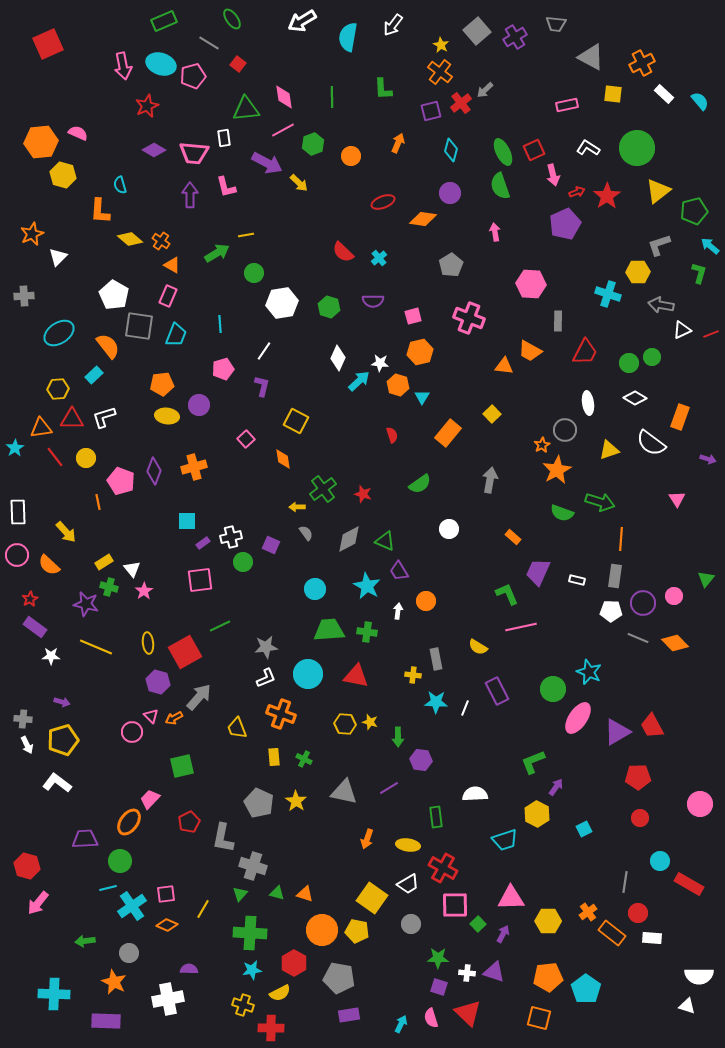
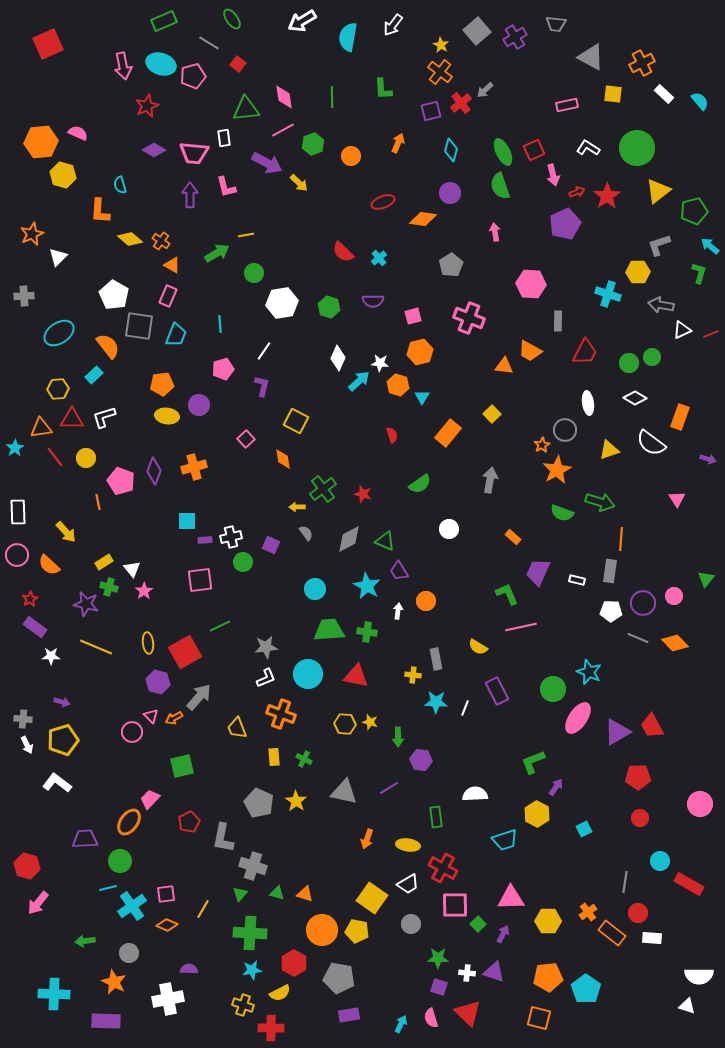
purple rectangle at (203, 543): moved 2 px right, 3 px up; rotated 32 degrees clockwise
gray rectangle at (615, 576): moved 5 px left, 5 px up
